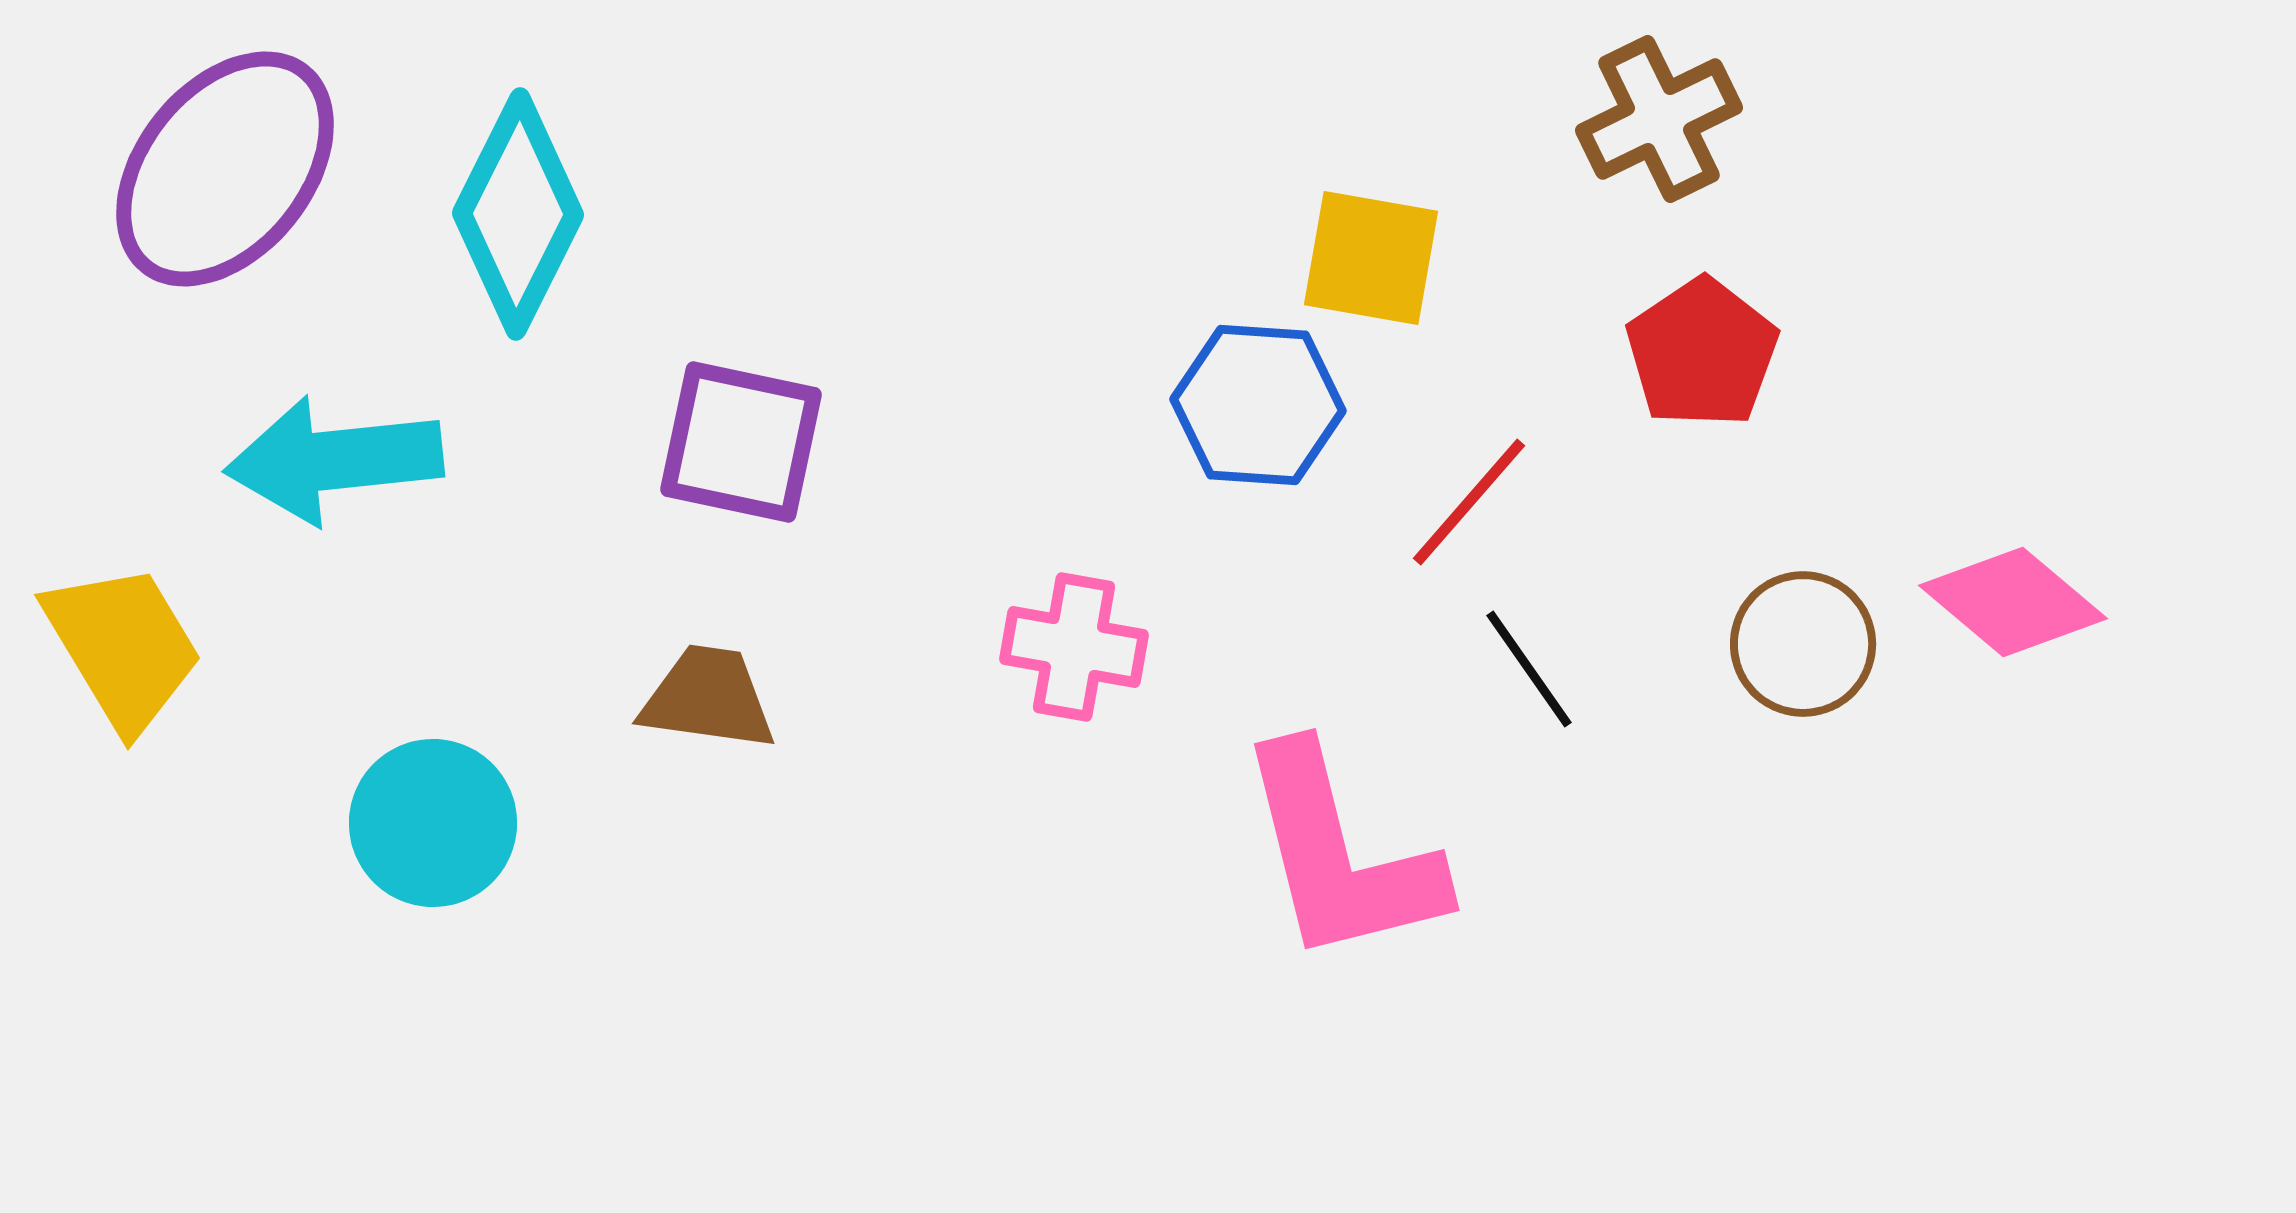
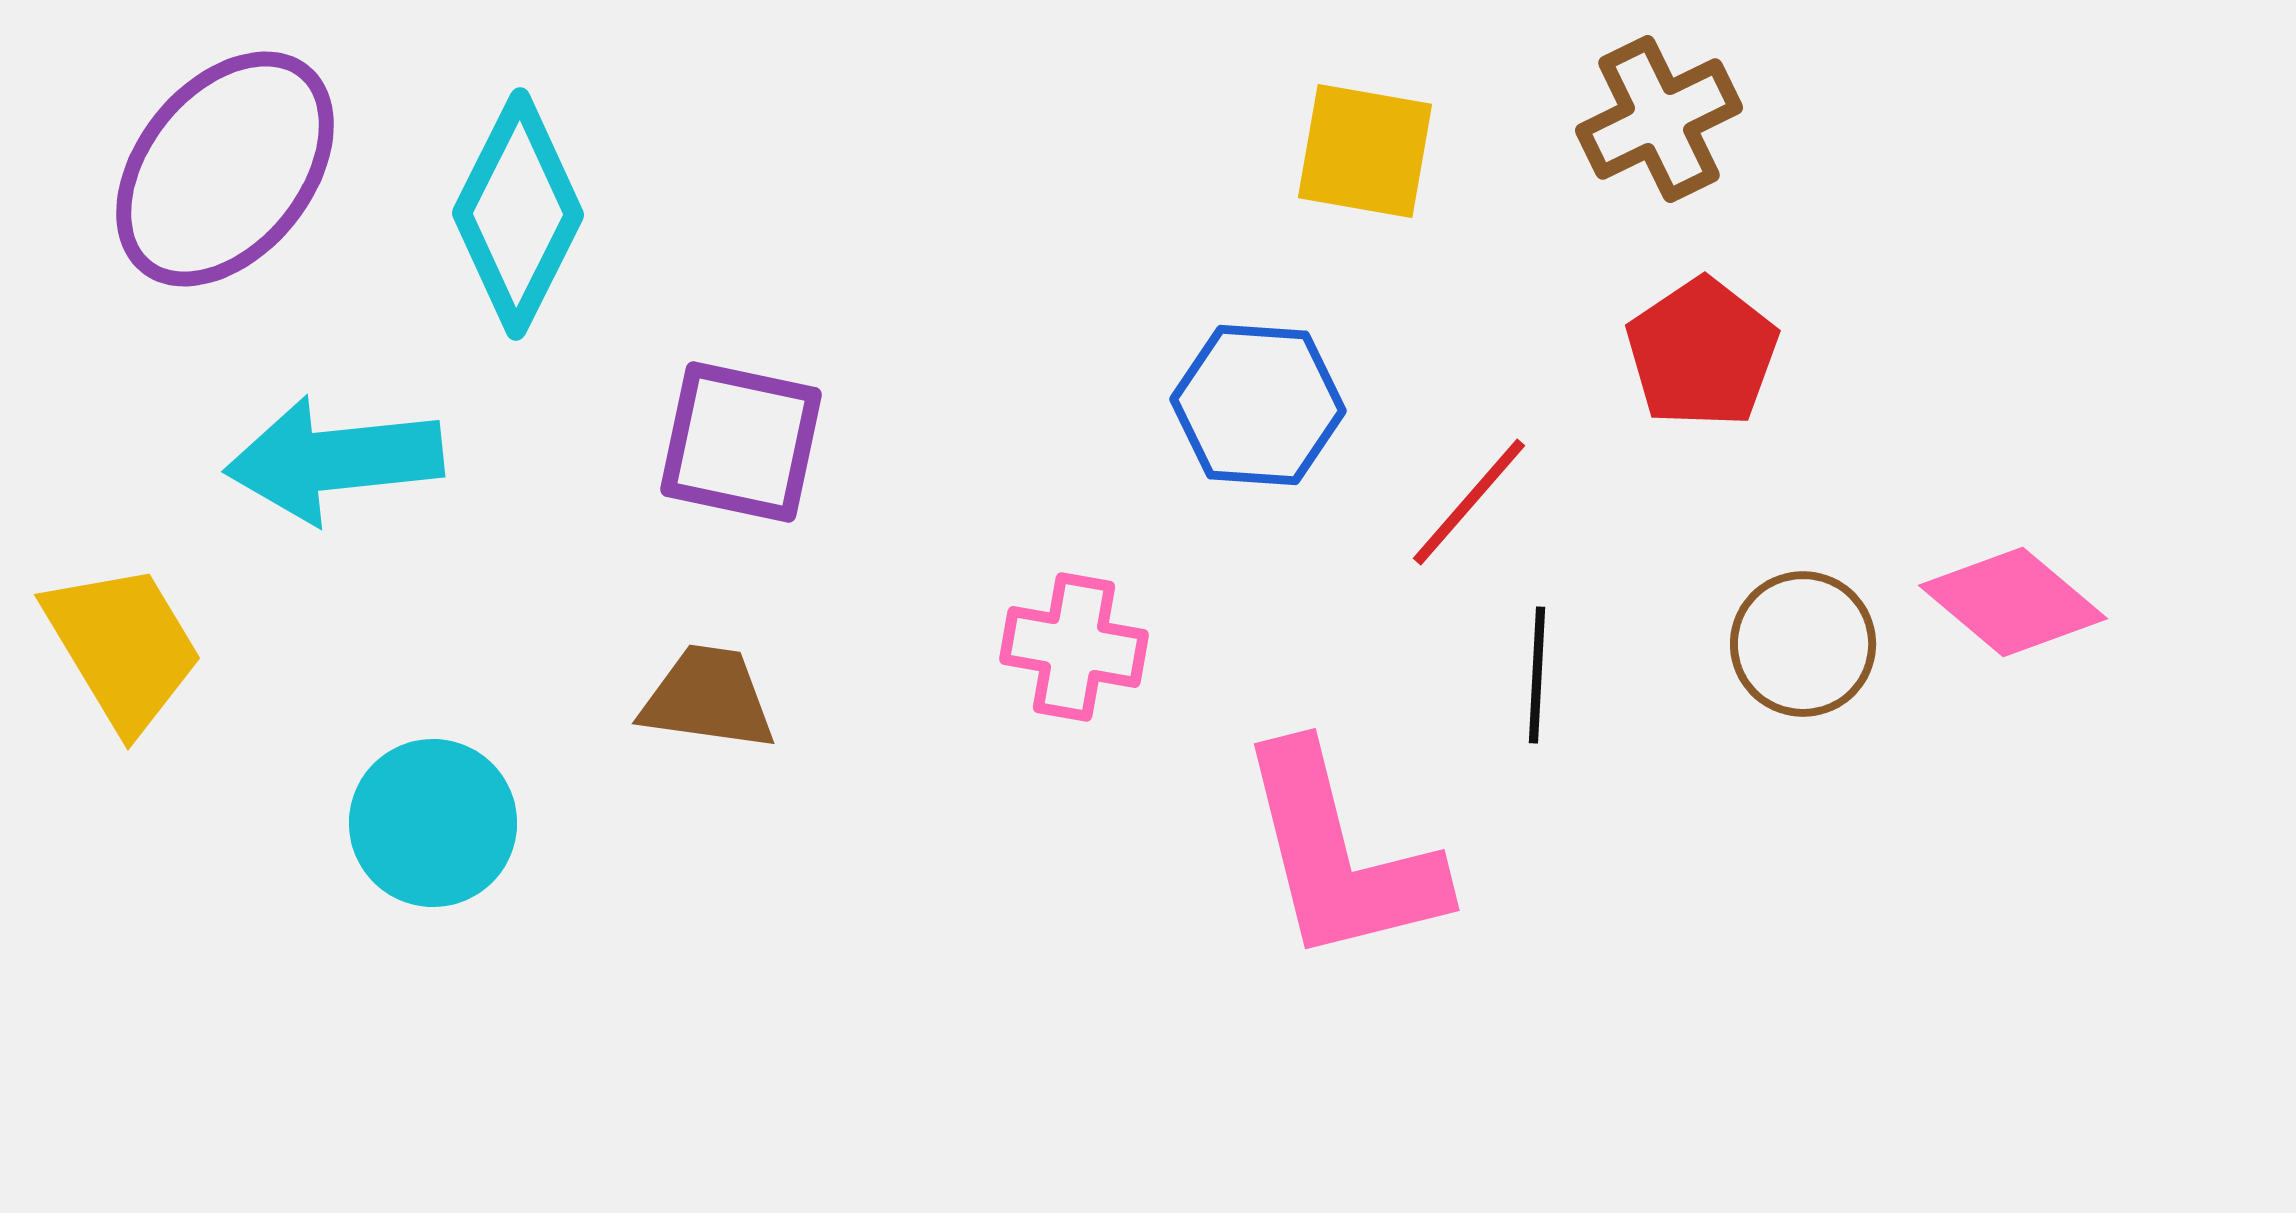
yellow square: moved 6 px left, 107 px up
black line: moved 8 px right, 6 px down; rotated 38 degrees clockwise
